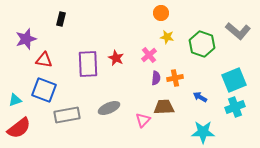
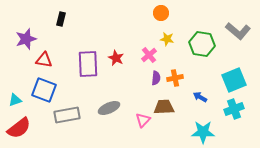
yellow star: moved 2 px down
green hexagon: rotated 10 degrees counterclockwise
cyan cross: moved 1 px left, 2 px down
